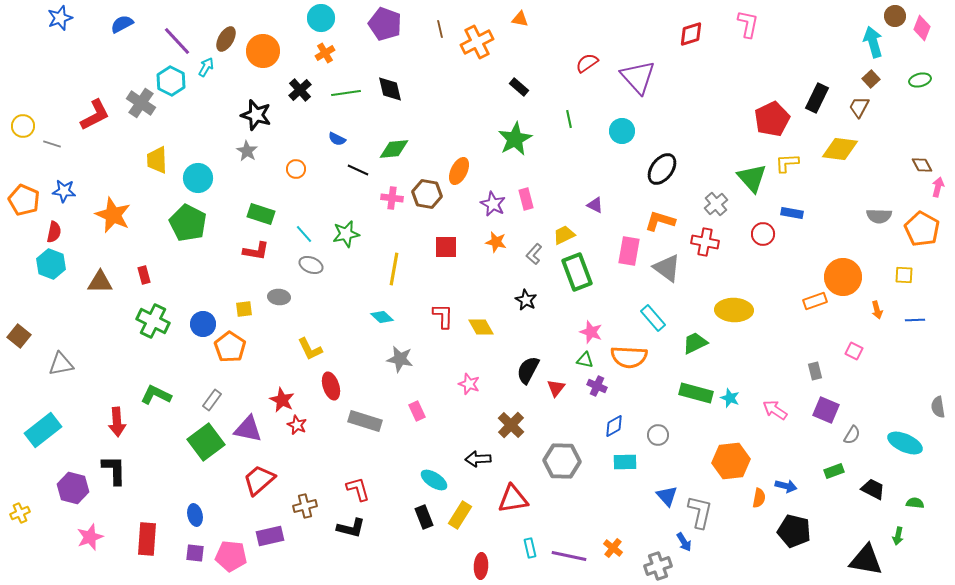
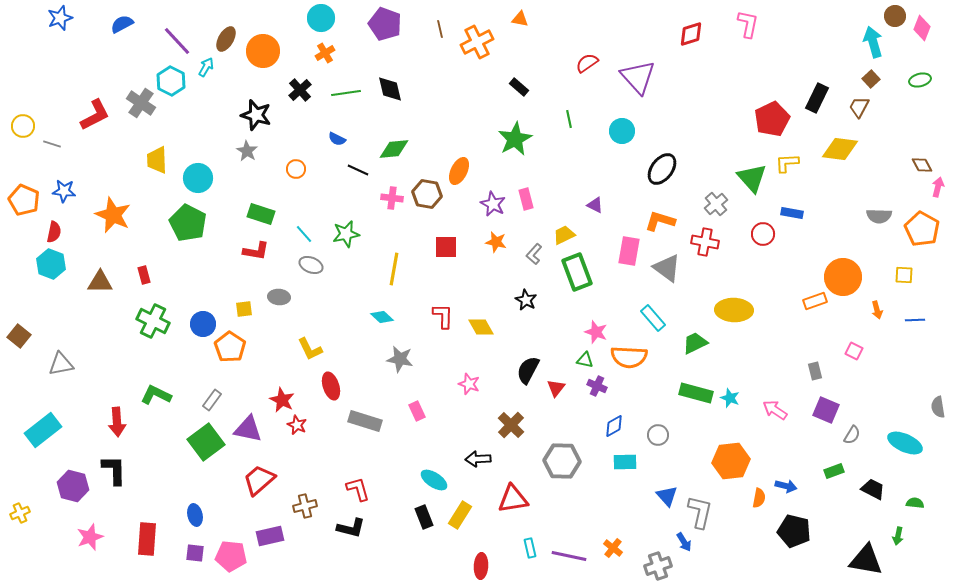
pink star at (591, 332): moved 5 px right
purple hexagon at (73, 488): moved 2 px up
